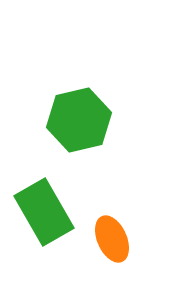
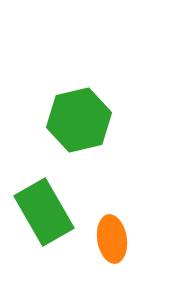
orange ellipse: rotated 15 degrees clockwise
